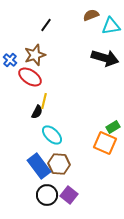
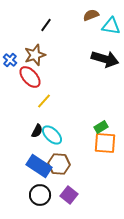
cyan triangle: rotated 18 degrees clockwise
black arrow: moved 1 px down
red ellipse: rotated 15 degrees clockwise
yellow line: rotated 28 degrees clockwise
black semicircle: moved 19 px down
green rectangle: moved 12 px left
orange square: rotated 20 degrees counterclockwise
blue rectangle: rotated 20 degrees counterclockwise
black circle: moved 7 px left
